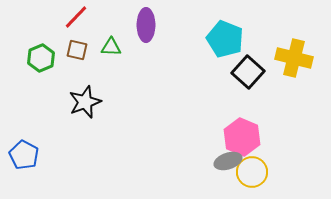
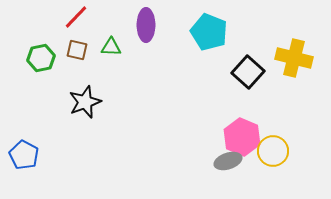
cyan pentagon: moved 16 px left, 7 px up
green hexagon: rotated 12 degrees clockwise
yellow circle: moved 21 px right, 21 px up
